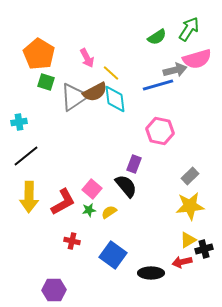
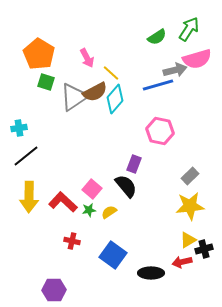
cyan diamond: rotated 48 degrees clockwise
cyan cross: moved 6 px down
red L-shape: rotated 108 degrees counterclockwise
